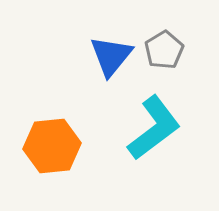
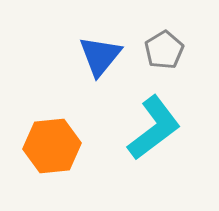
blue triangle: moved 11 px left
